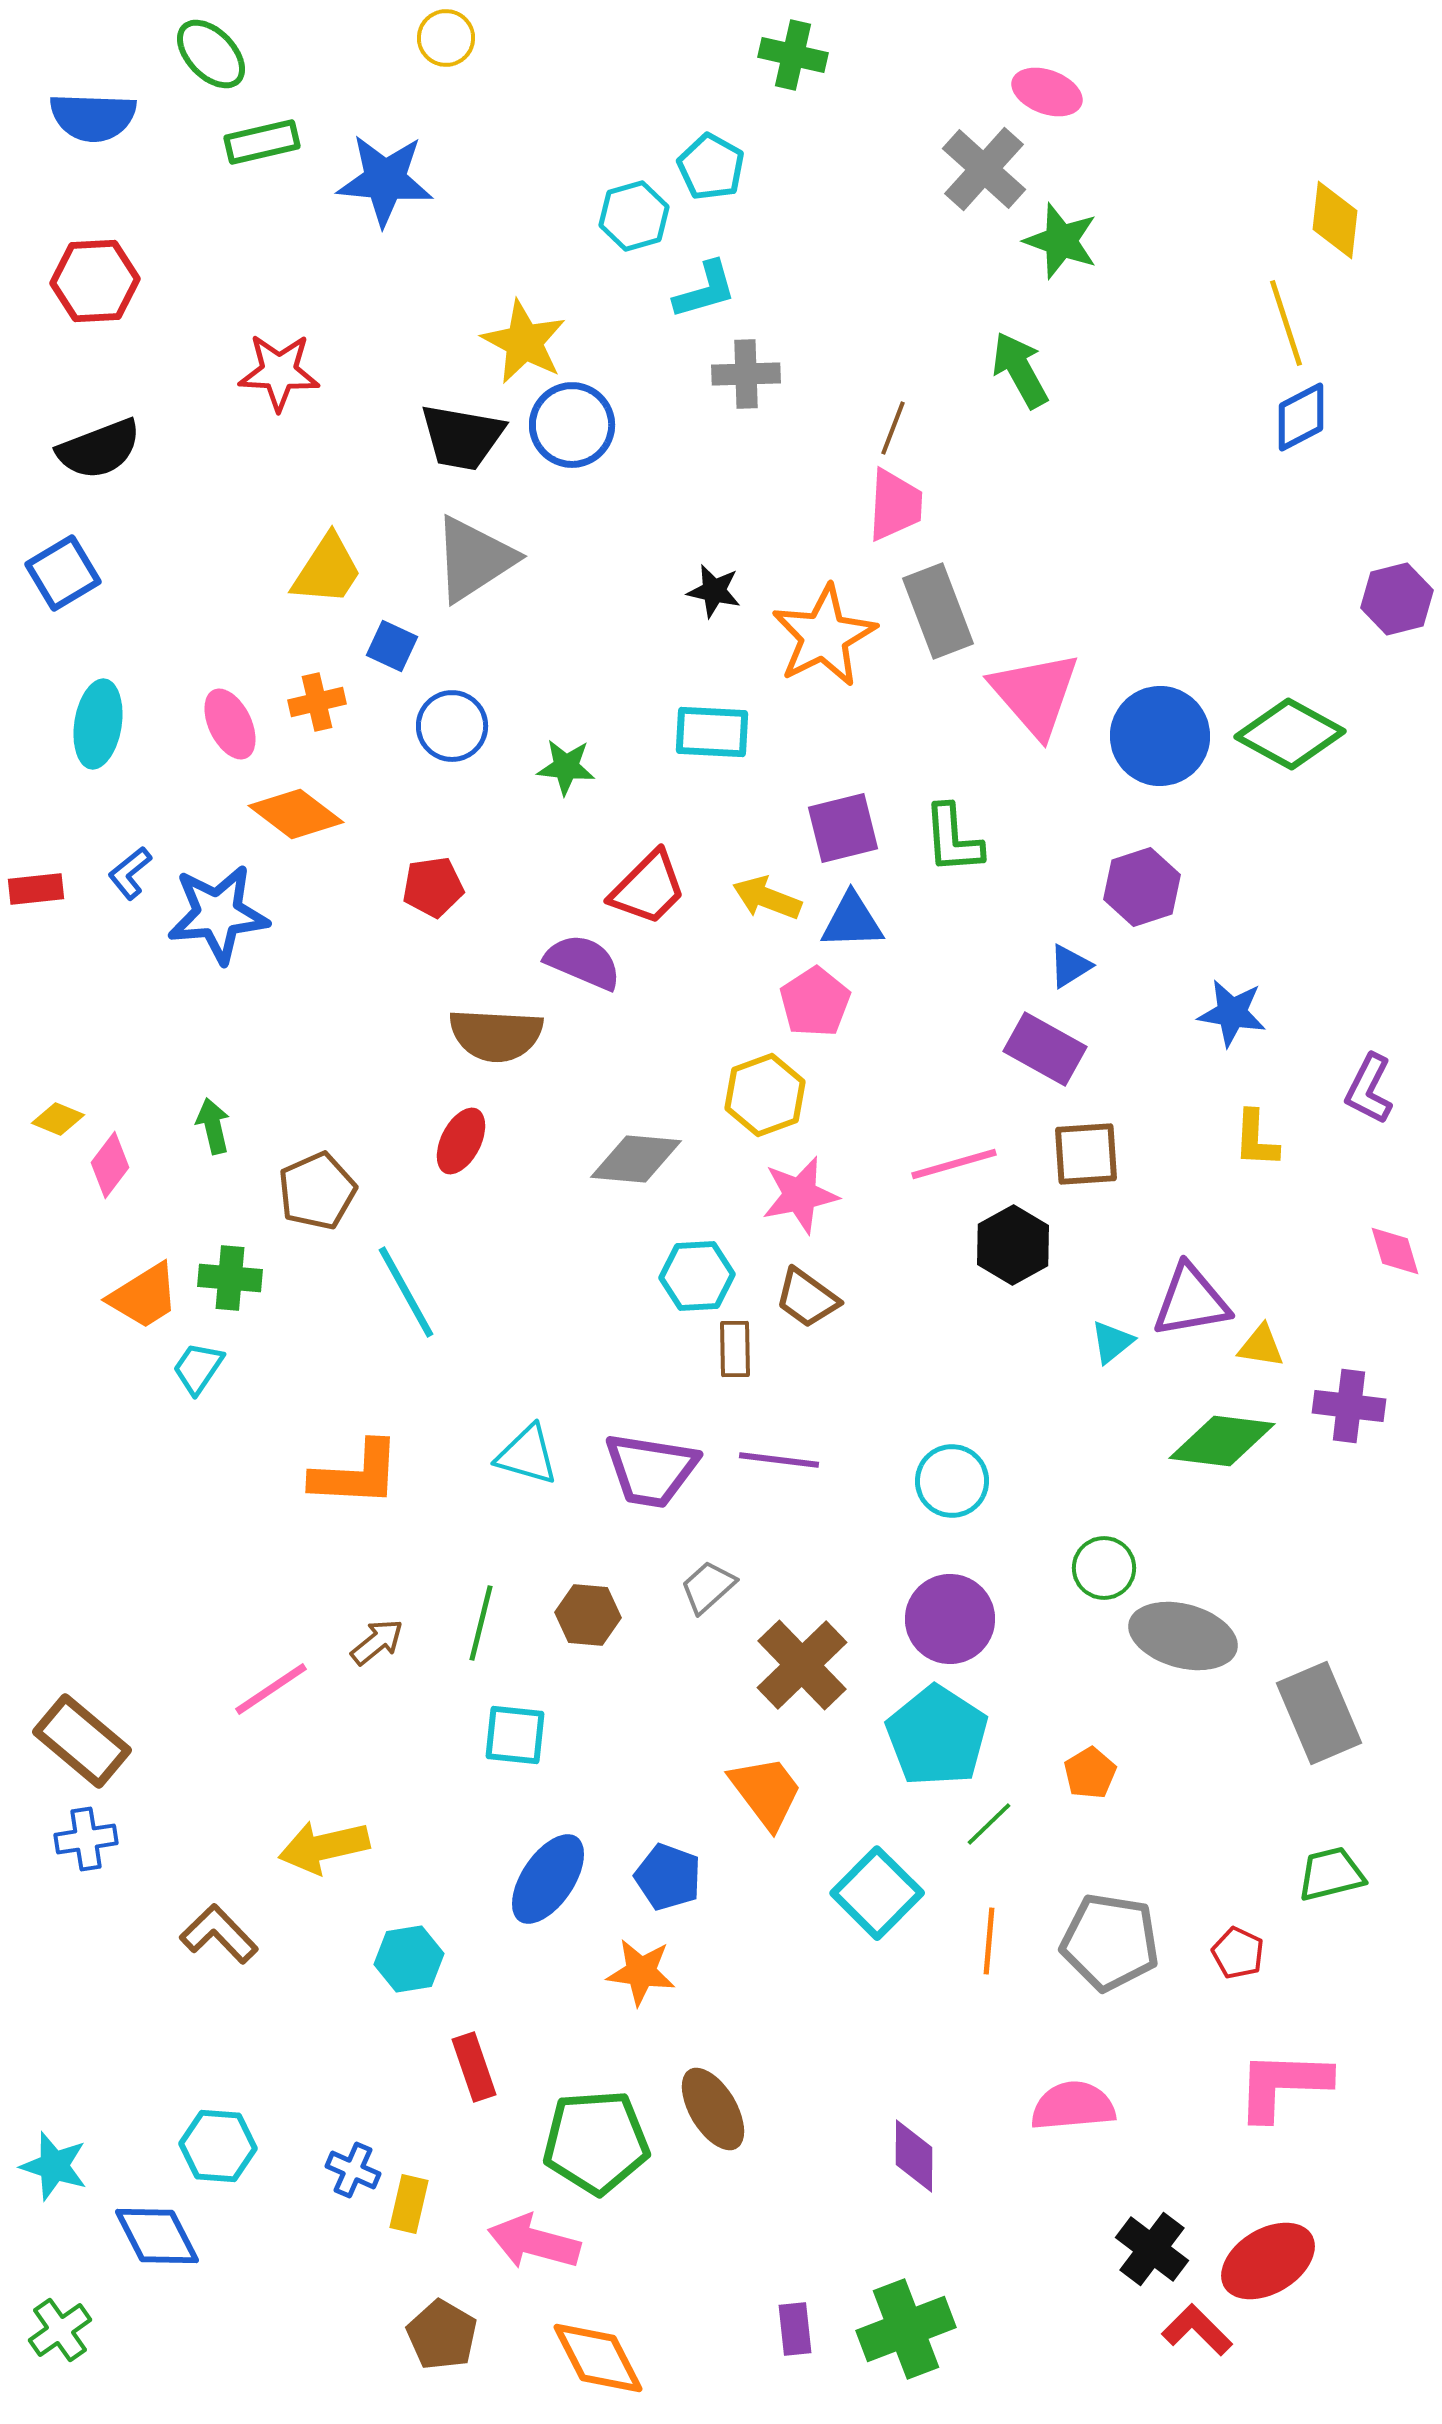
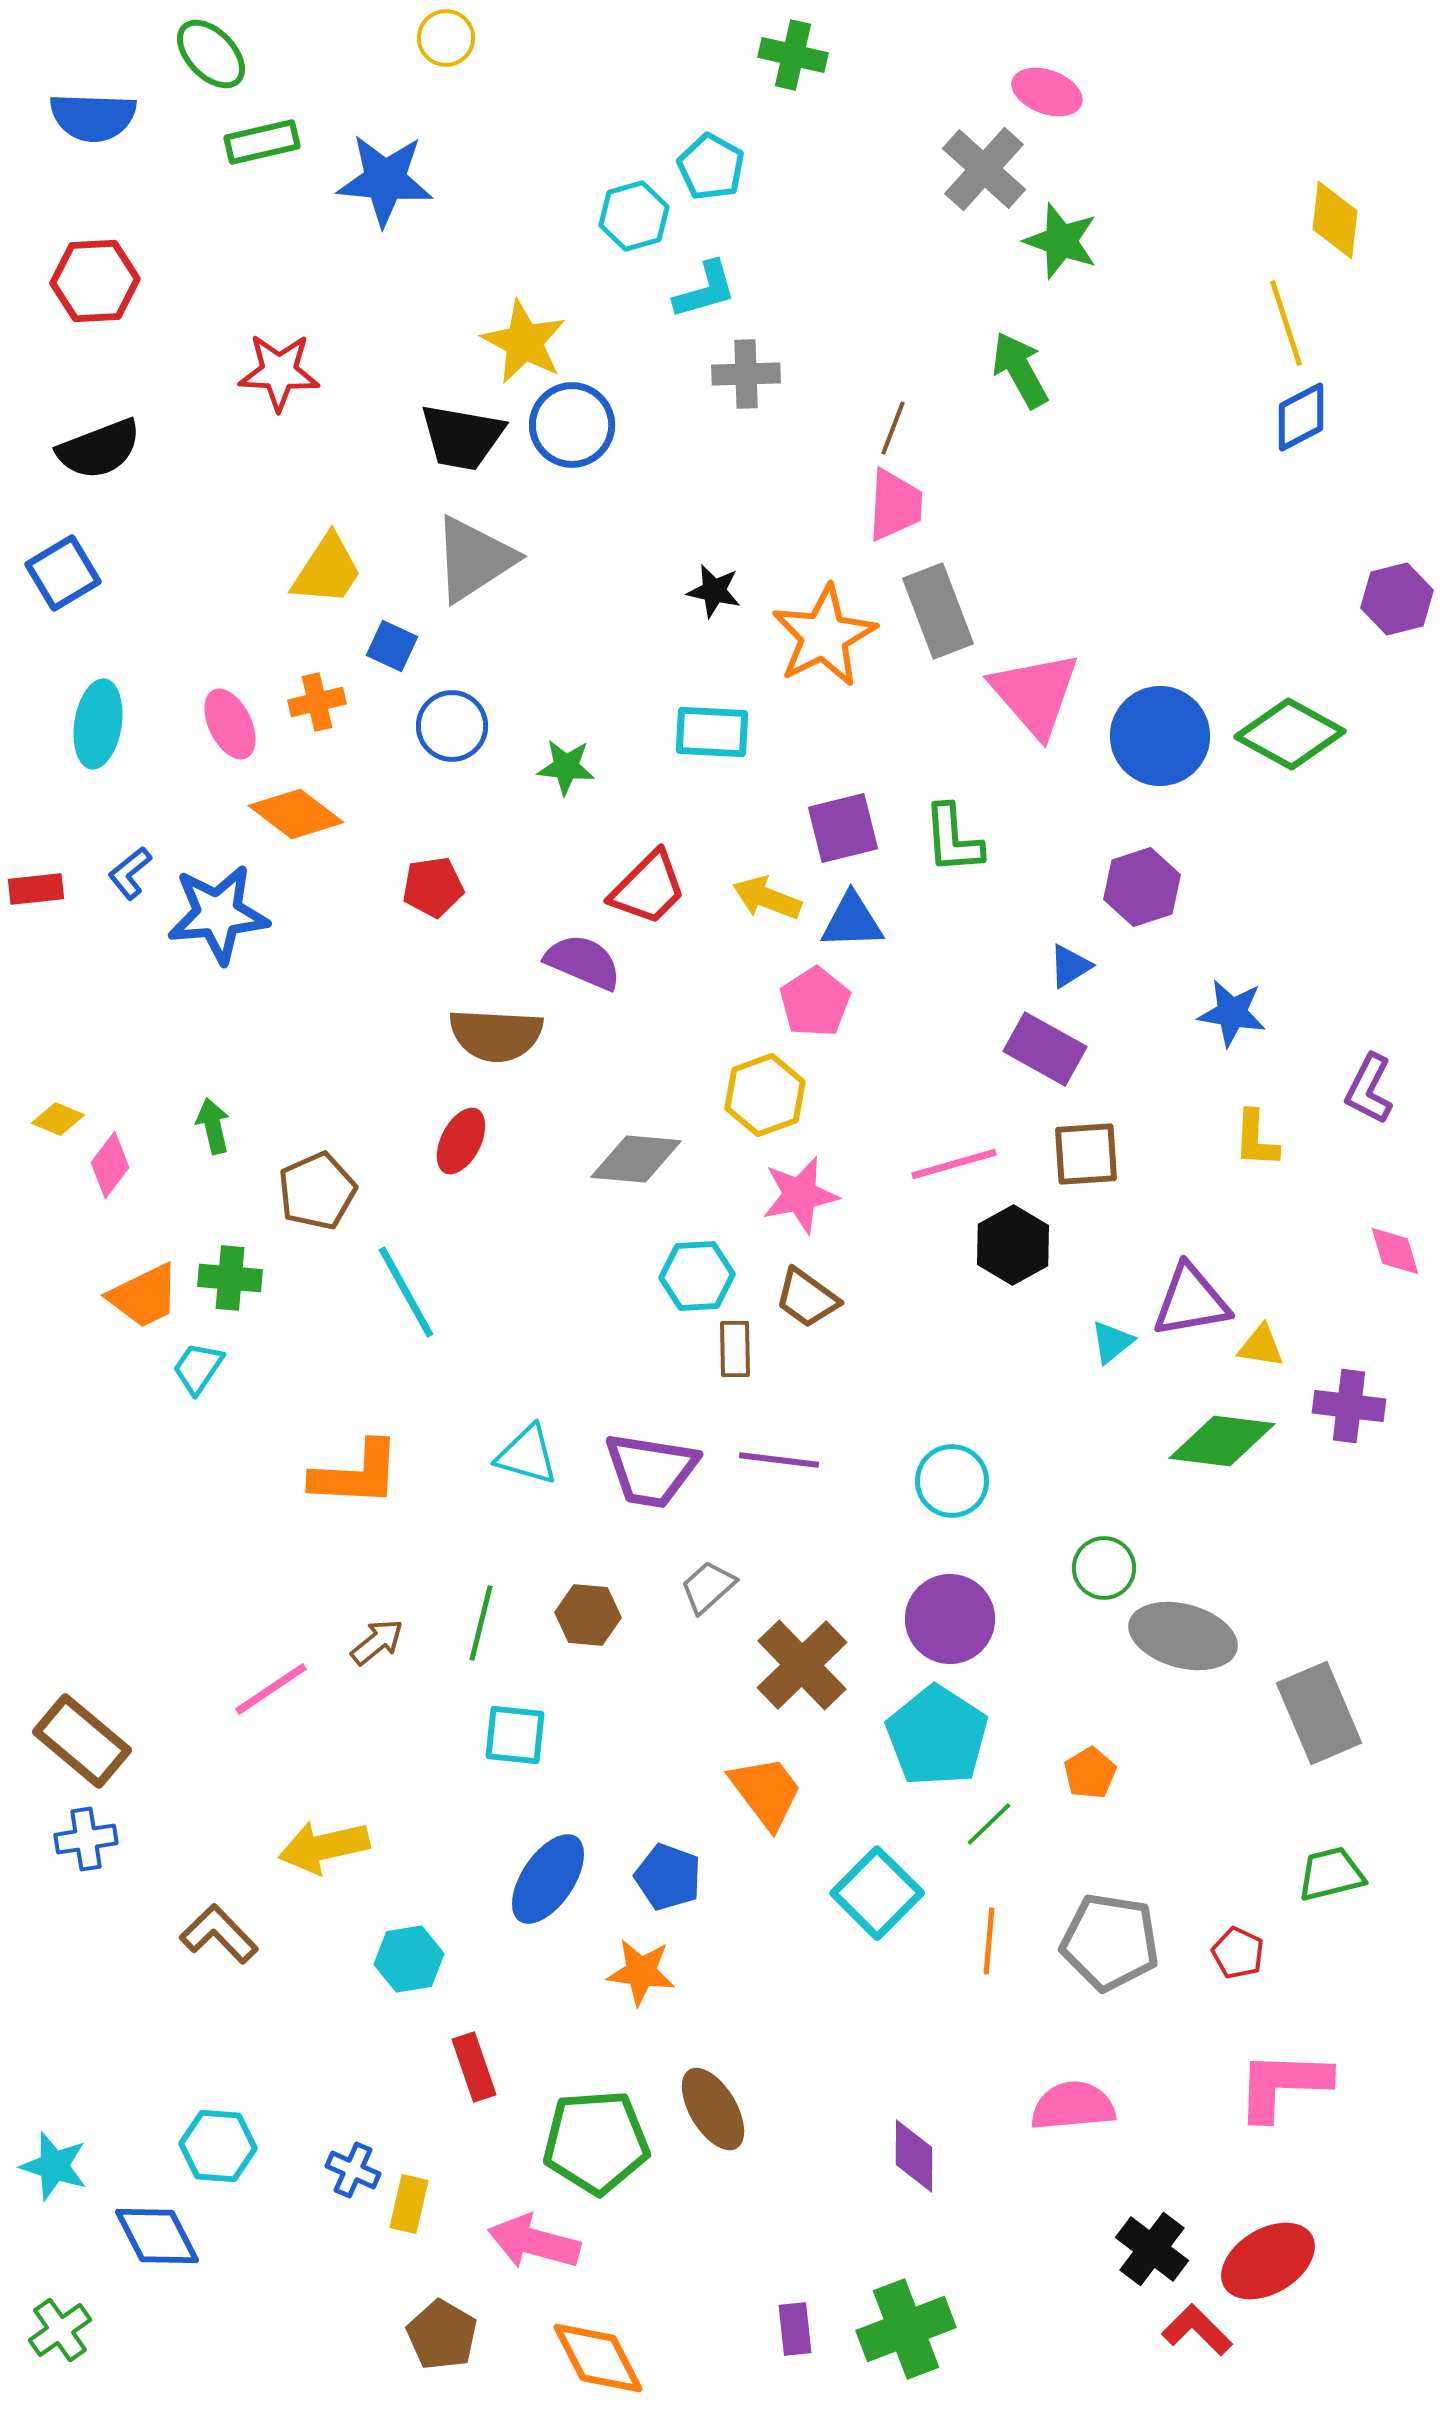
orange trapezoid at (144, 1296): rotated 6 degrees clockwise
